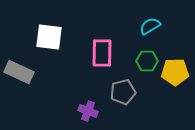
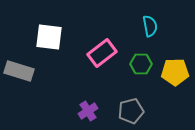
cyan semicircle: rotated 110 degrees clockwise
pink rectangle: rotated 52 degrees clockwise
green hexagon: moved 6 px left, 3 px down
gray rectangle: moved 1 px up; rotated 8 degrees counterclockwise
gray pentagon: moved 8 px right, 19 px down
purple cross: rotated 36 degrees clockwise
